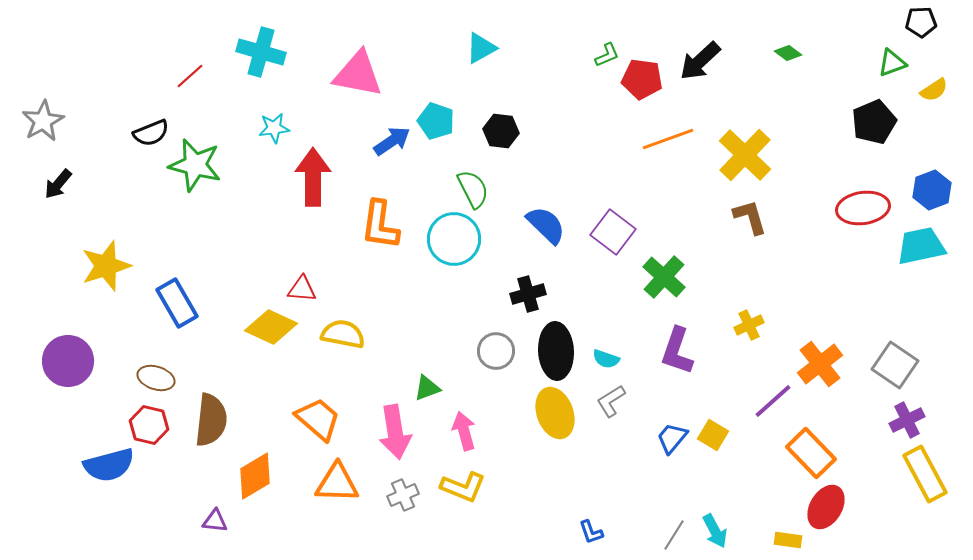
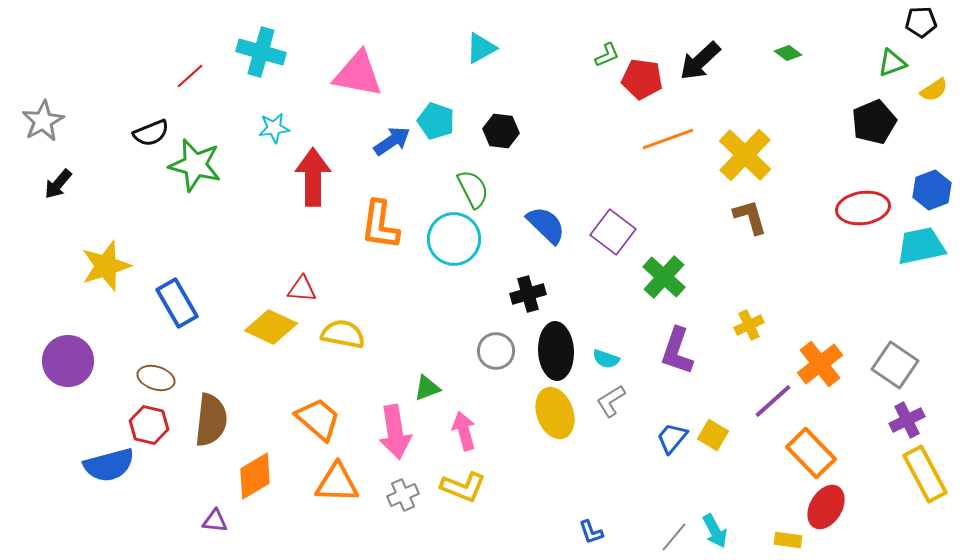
gray line at (674, 535): moved 2 px down; rotated 8 degrees clockwise
